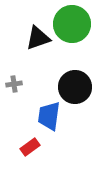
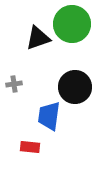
red rectangle: rotated 42 degrees clockwise
